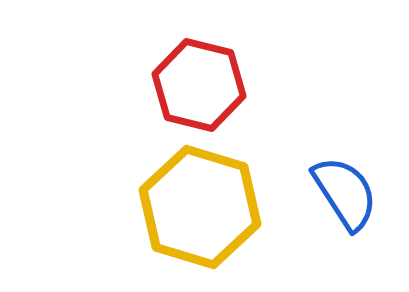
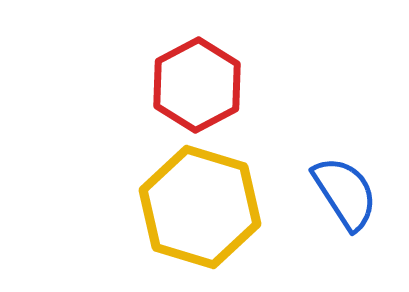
red hexagon: moved 2 px left; rotated 18 degrees clockwise
